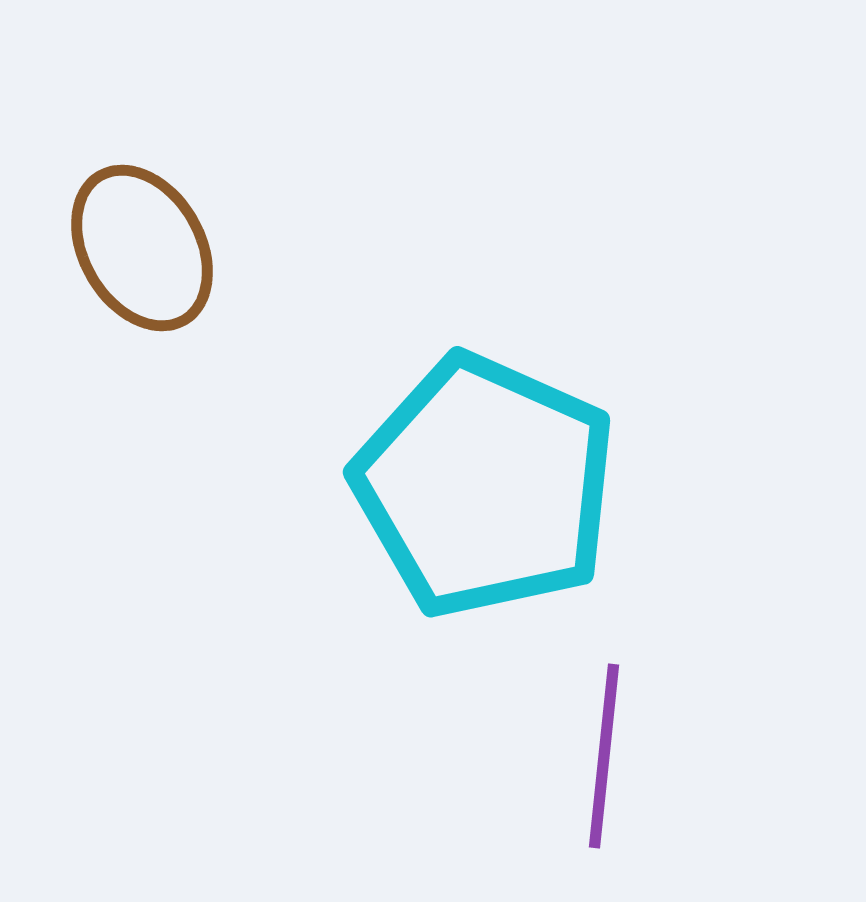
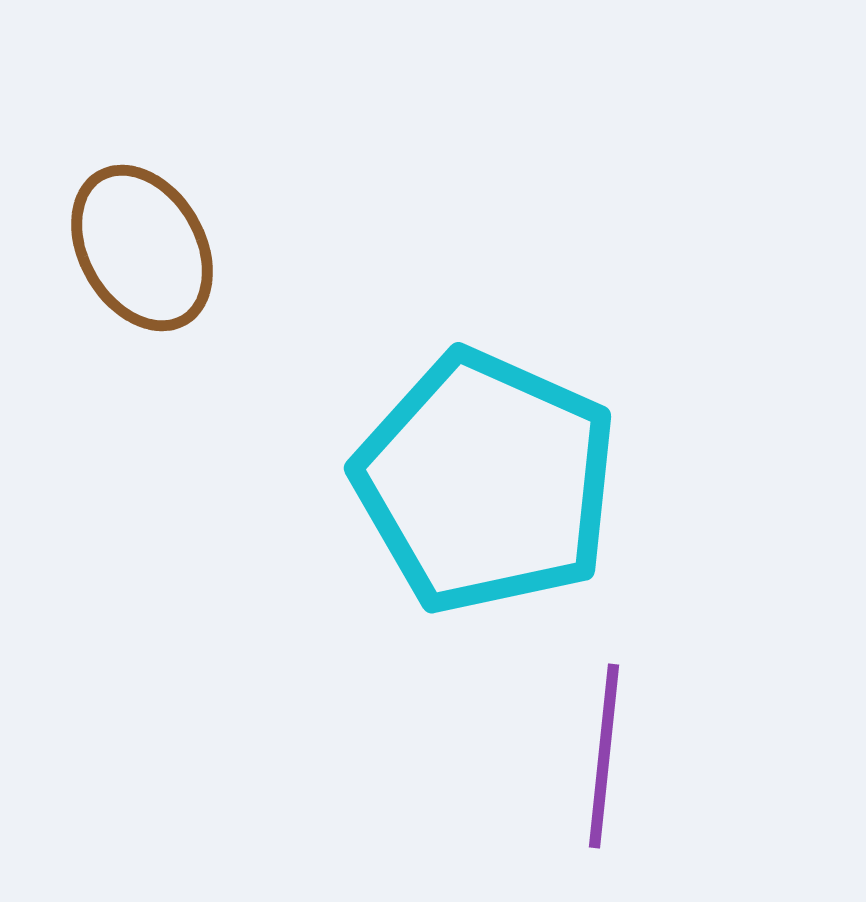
cyan pentagon: moved 1 px right, 4 px up
